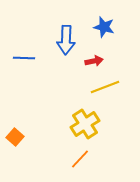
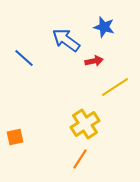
blue arrow: rotated 124 degrees clockwise
blue line: rotated 40 degrees clockwise
yellow line: moved 10 px right; rotated 12 degrees counterclockwise
orange square: rotated 36 degrees clockwise
orange line: rotated 10 degrees counterclockwise
